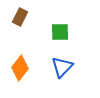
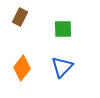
green square: moved 3 px right, 3 px up
orange diamond: moved 2 px right
